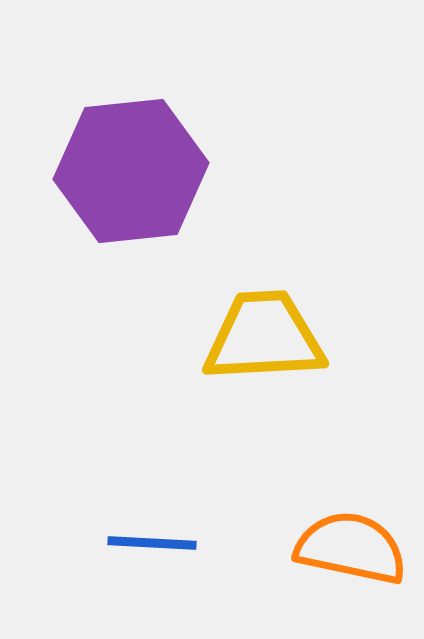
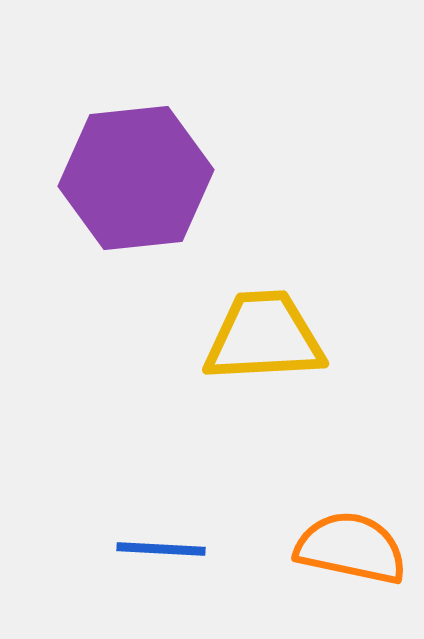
purple hexagon: moved 5 px right, 7 px down
blue line: moved 9 px right, 6 px down
